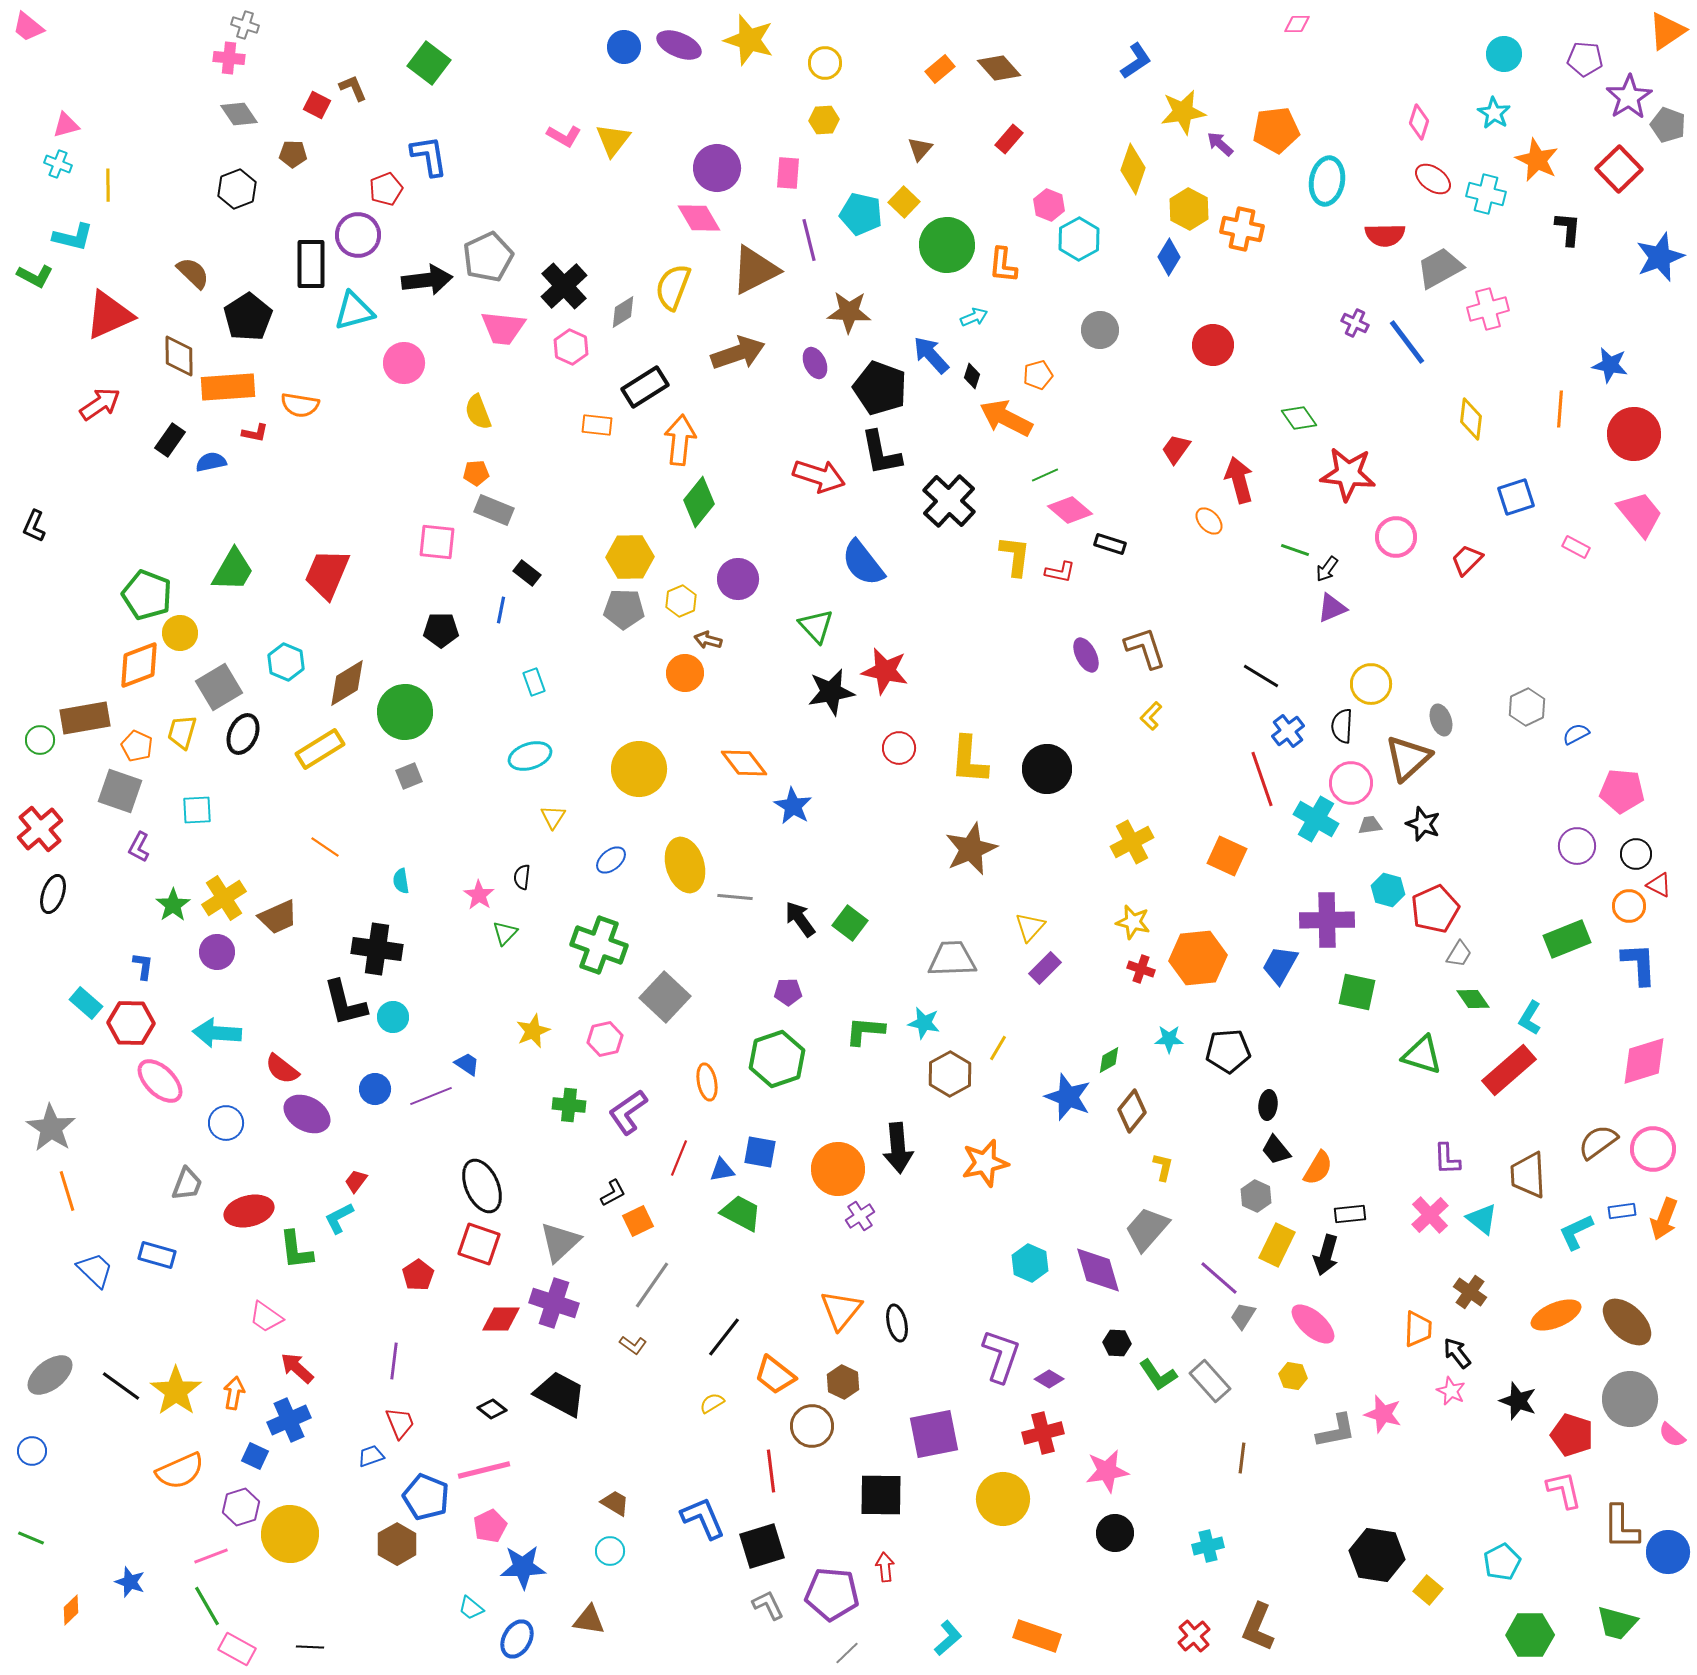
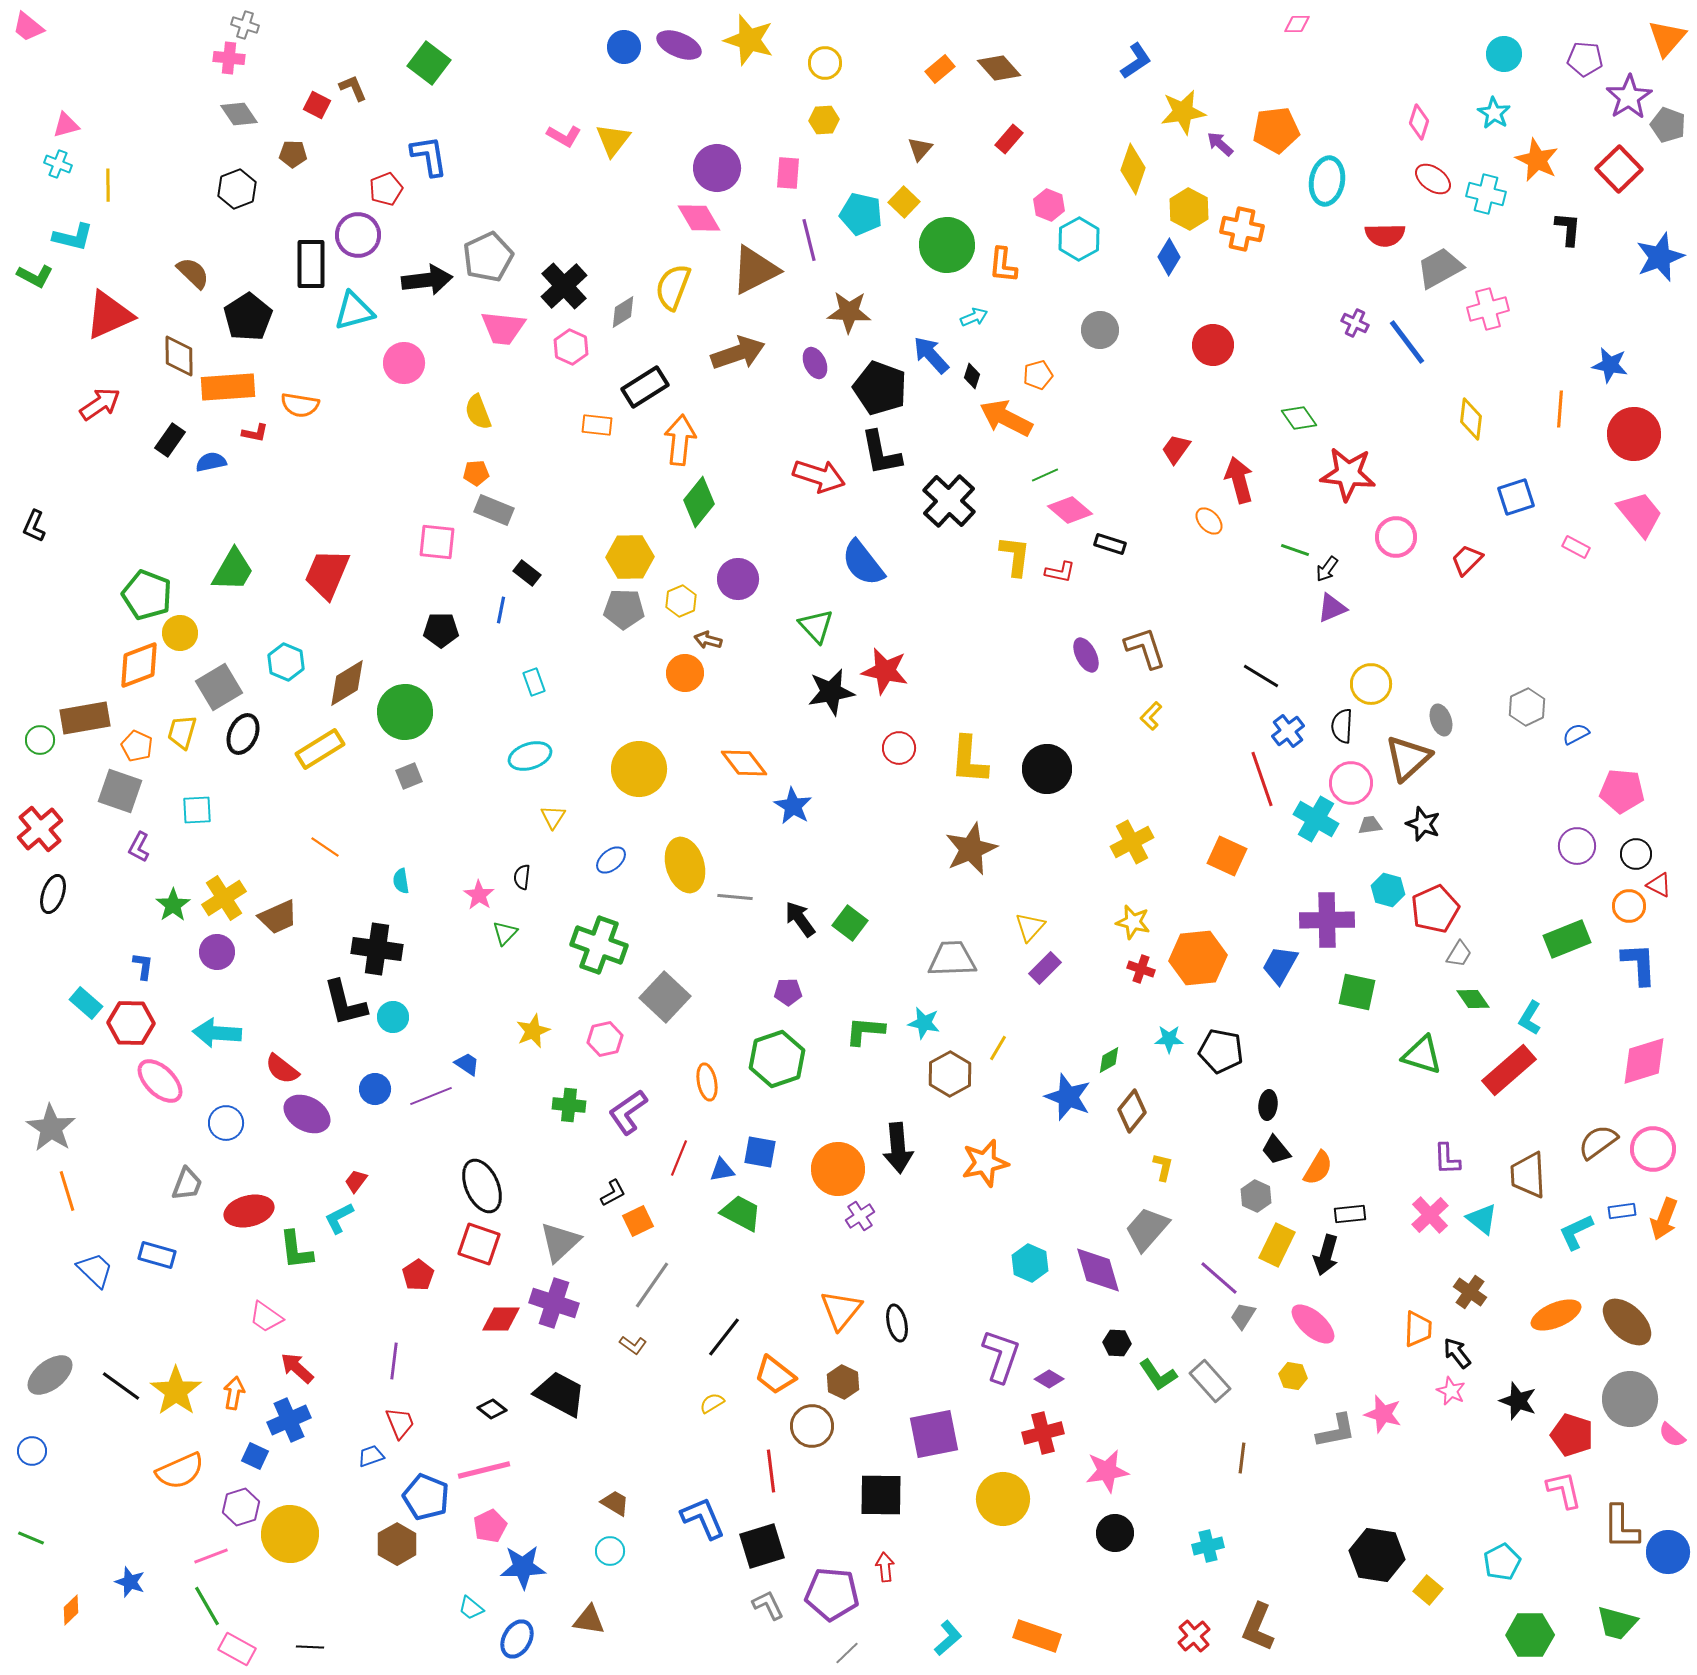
orange triangle at (1667, 31): moved 7 px down; rotated 15 degrees counterclockwise
black pentagon at (1228, 1051): moved 7 px left; rotated 15 degrees clockwise
